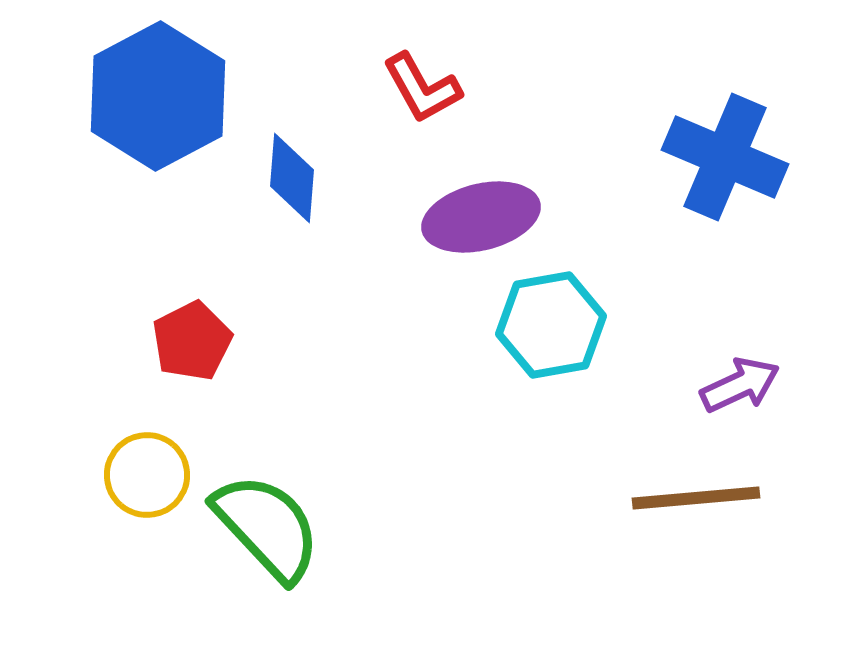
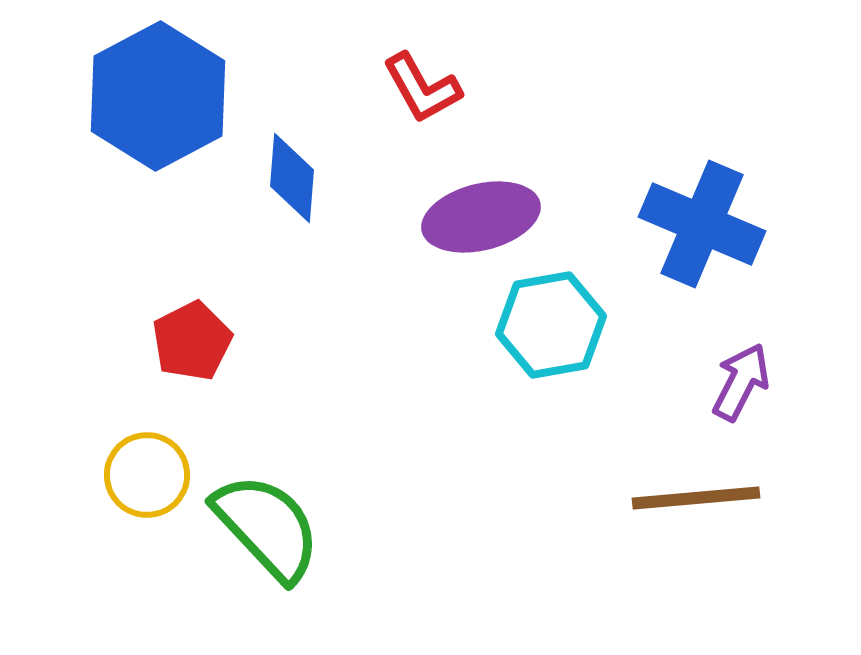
blue cross: moved 23 px left, 67 px down
purple arrow: moved 1 px right, 3 px up; rotated 38 degrees counterclockwise
